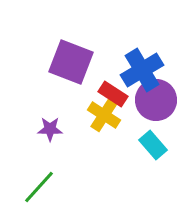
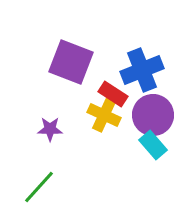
blue cross: rotated 9 degrees clockwise
purple circle: moved 3 px left, 15 px down
yellow cross: rotated 8 degrees counterclockwise
